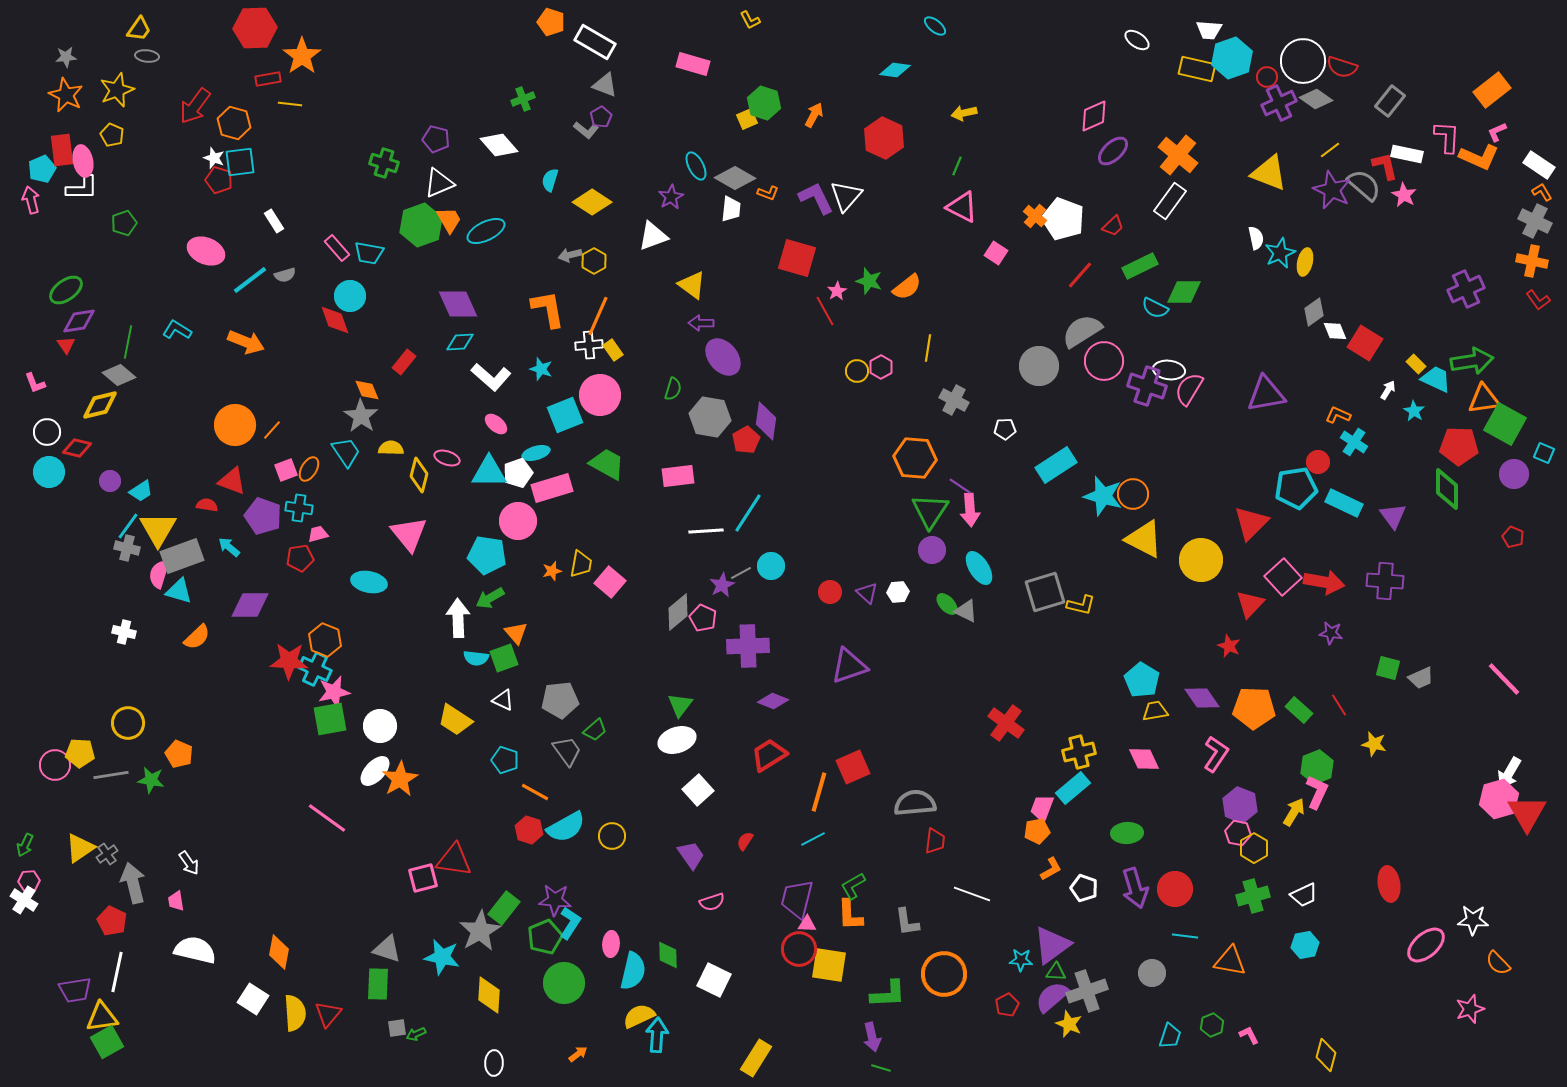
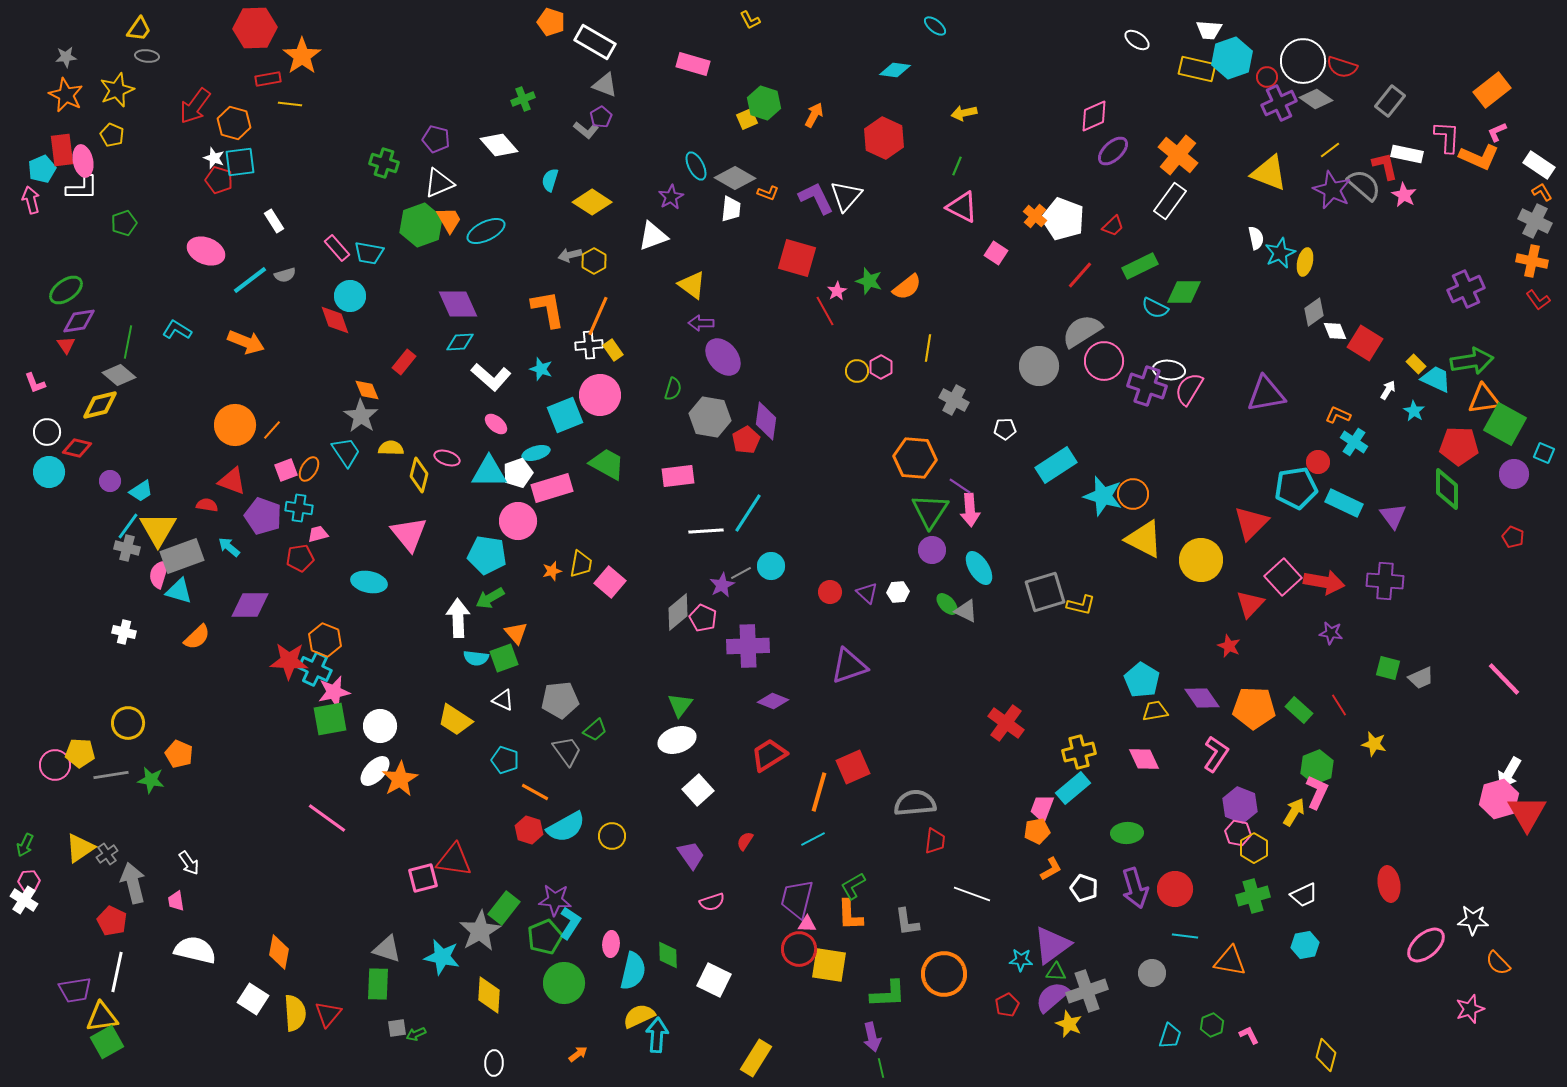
green line at (881, 1068): rotated 60 degrees clockwise
